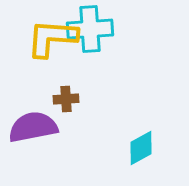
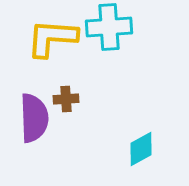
cyan cross: moved 19 px right, 2 px up
purple semicircle: moved 1 px right, 9 px up; rotated 99 degrees clockwise
cyan diamond: moved 1 px down
